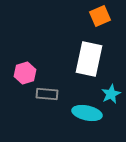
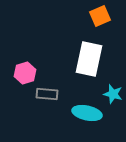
cyan star: moved 2 px right; rotated 30 degrees counterclockwise
